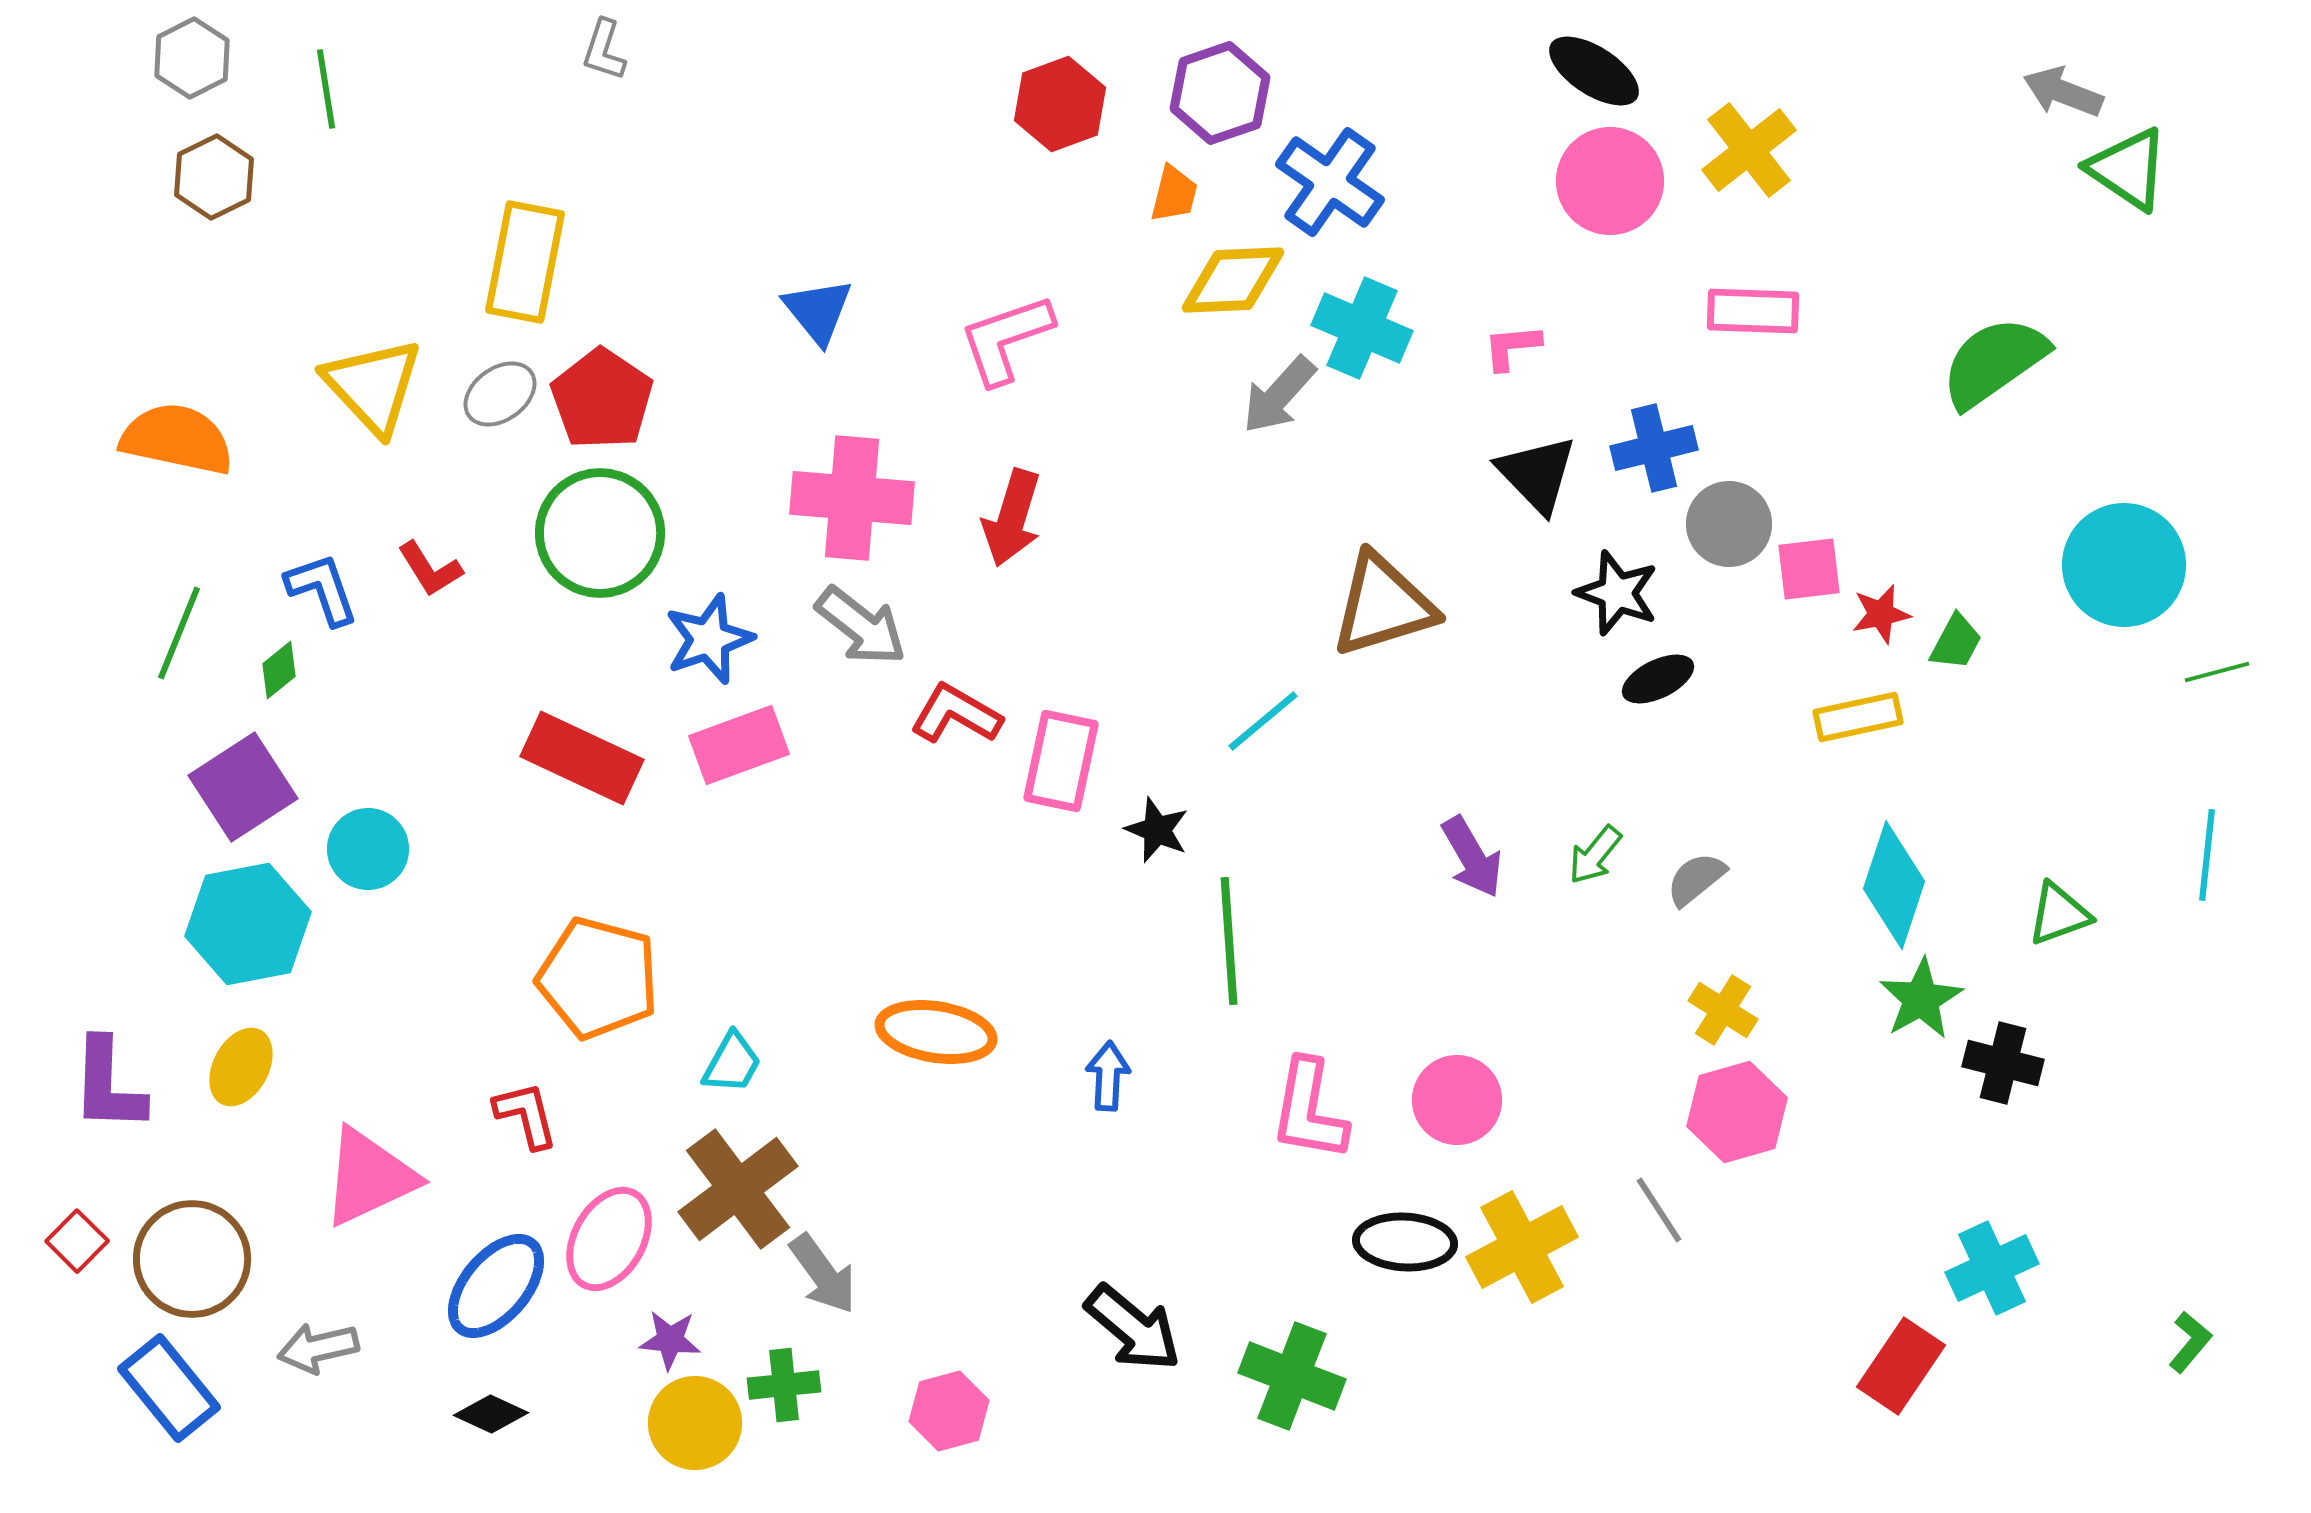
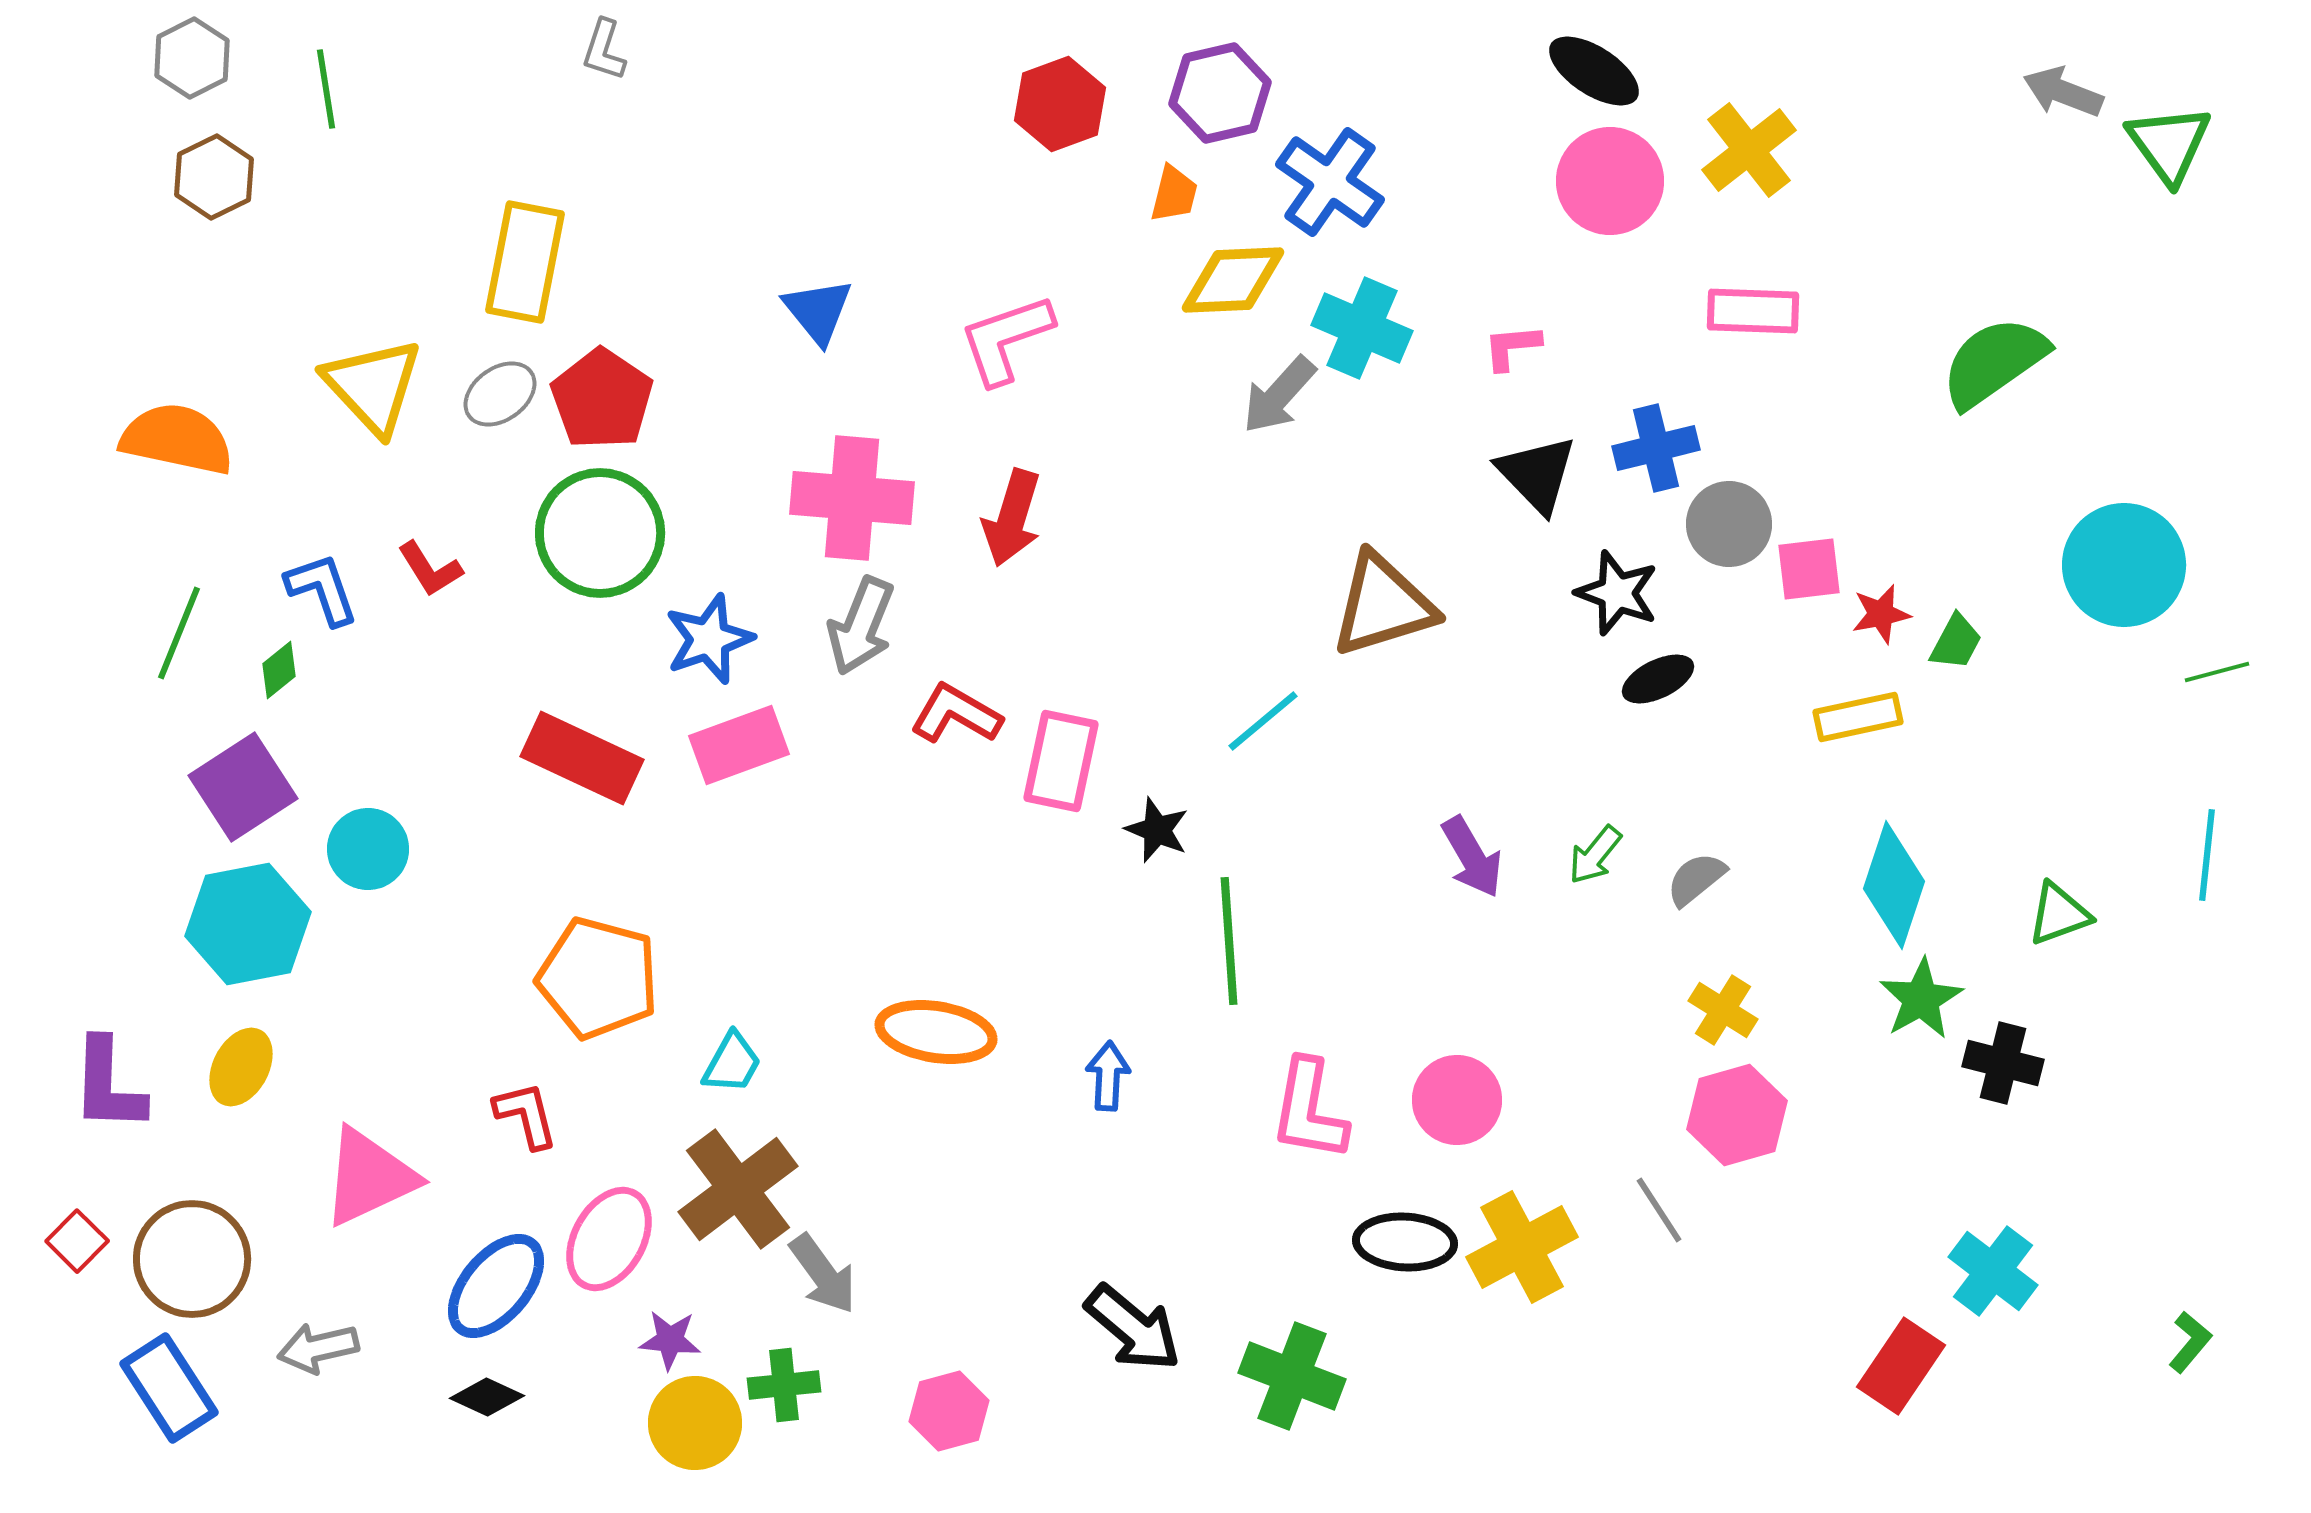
purple hexagon at (1220, 93): rotated 6 degrees clockwise
green triangle at (2128, 169): moved 41 px right, 25 px up; rotated 20 degrees clockwise
blue cross at (1654, 448): moved 2 px right
gray arrow at (861, 626): rotated 74 degrees clockwise
pink hexagon at (1737, 1112): moved 3 px down
cyan cross at (1992, 1268): moved 1 px right, 3 px down; rotated 28 degrees counterclockwise
blue rectangle at (169, 1388): rotated 6 degrees clockwise
black diamond at (491, 1414): moved 4 px left, 17 px up
